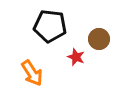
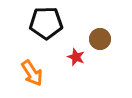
black pentagon: moved 4 px left, 3 px up; rotated 8 degrees counterclockwise
brown circle: moved 1 px right
